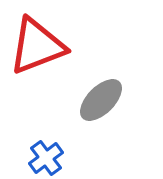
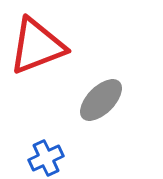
blue cross: rotated 12 degrees clockwise
